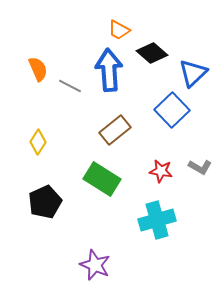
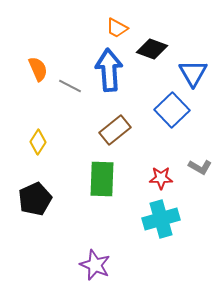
orange trapezoid: moved 2 px left, 2 px up
black diamond: moved 4 px up; rotated 20 degrees counterclockwise
blue triangle: rotated 16 degrees counterclockwise
red star: moved 7 px down; rotated 10 degrees counterclockwise
green rectangle: rotated 60 degrees clockwise
black pentagon: moved 10 px left, 3 px up
cyan cross: moved 4 px right, 1 px up
